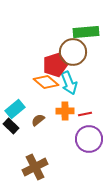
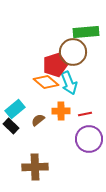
orange cross: moved 4 px left
brown cross: rotated 25 degrees clockwise
